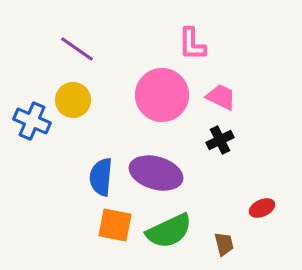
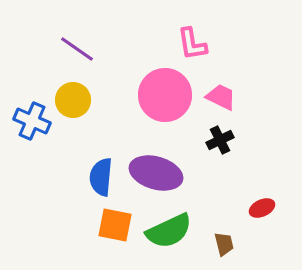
pink L-shape: rotated 9 degrees counterclockwise
pink circle: moved 3 px right
